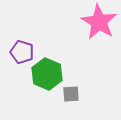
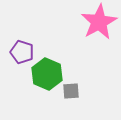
pink star: rotated 12 degrees clockwise
gray square: moved 3 px up
